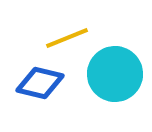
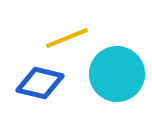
cyan circle: moved 2 px right
